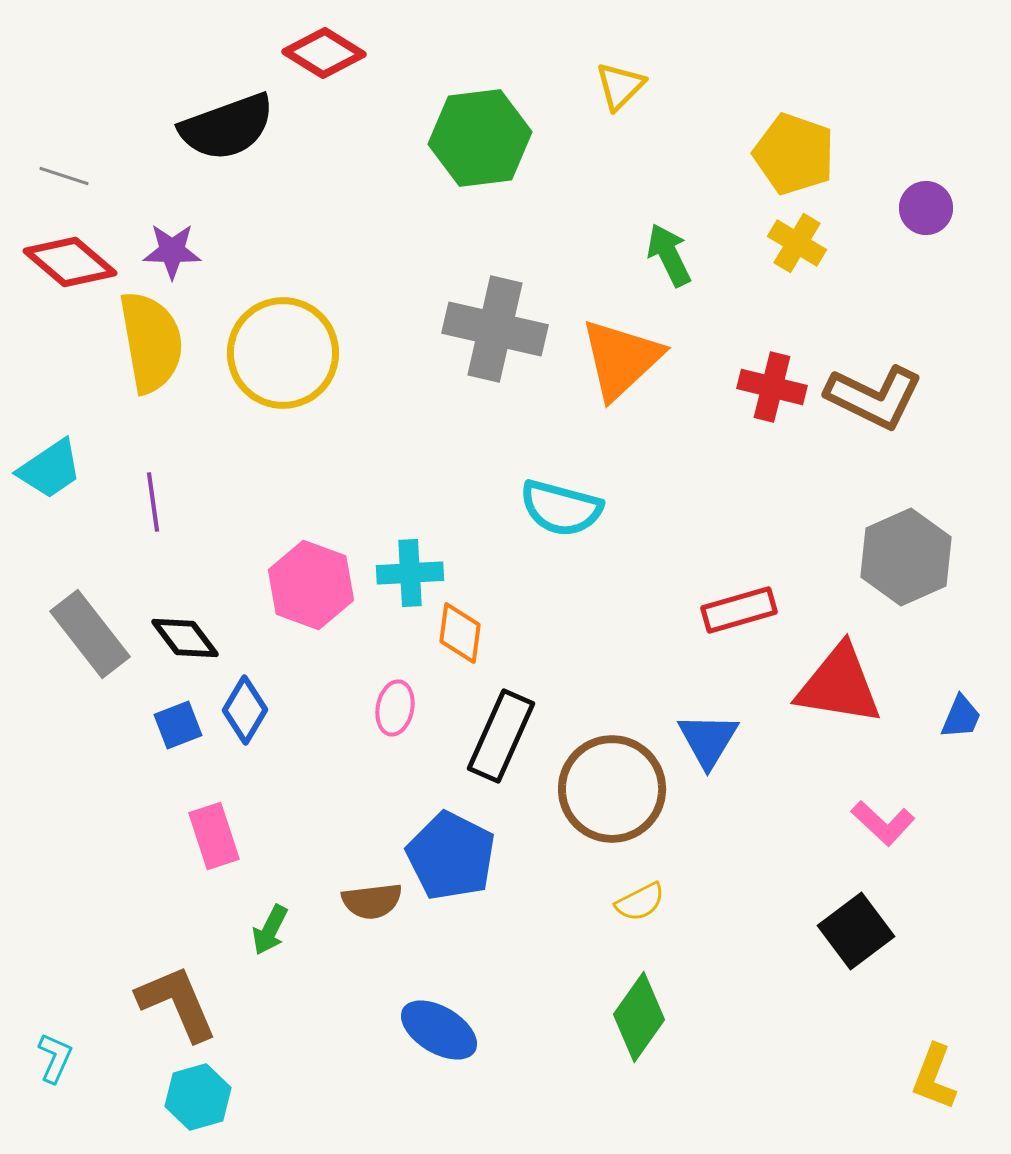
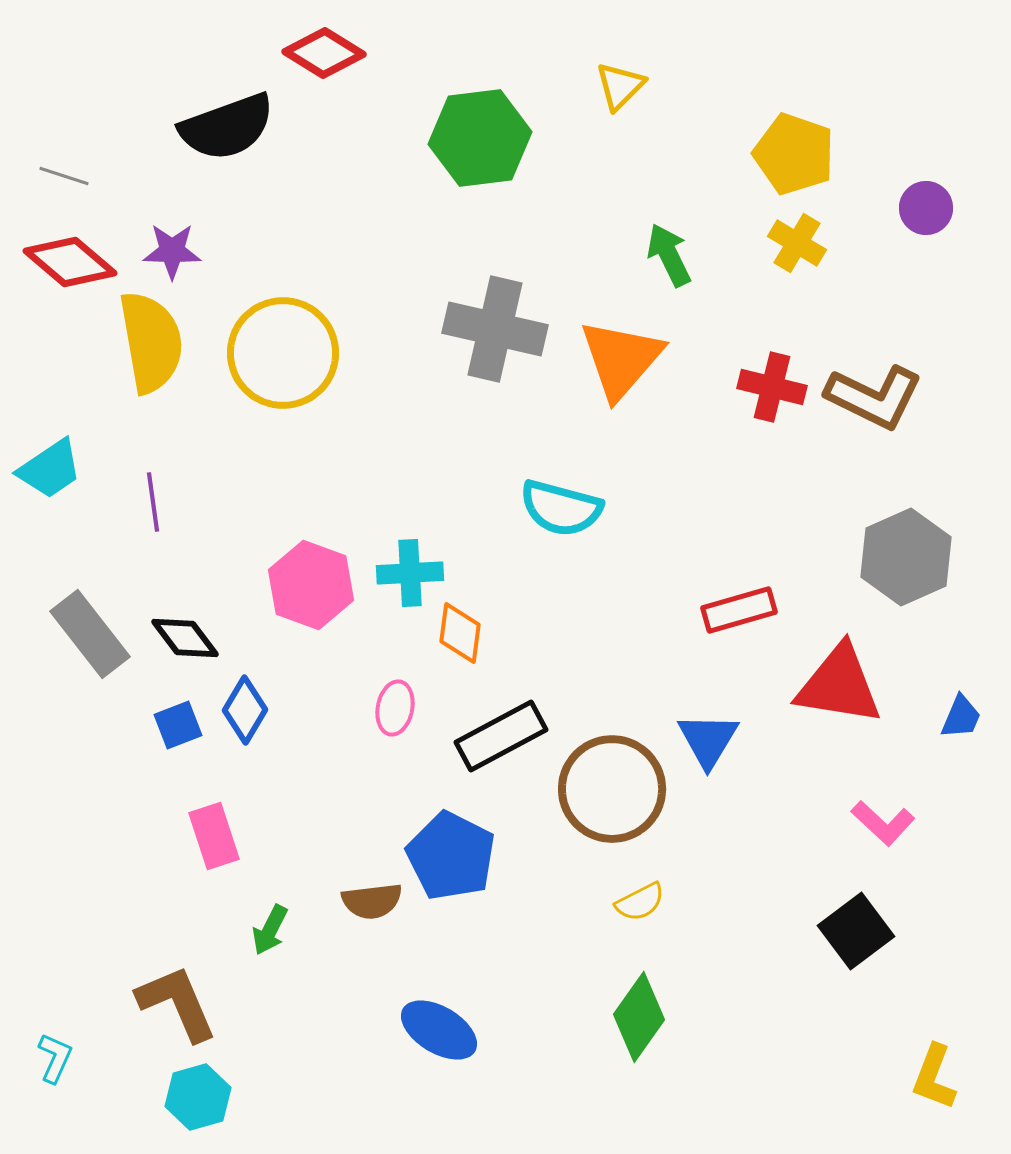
orange triangle at (621, 359): rotated 6 degrees counterclockwise
black rectangle at (501, 736): rotated 38 degrees clockwise
